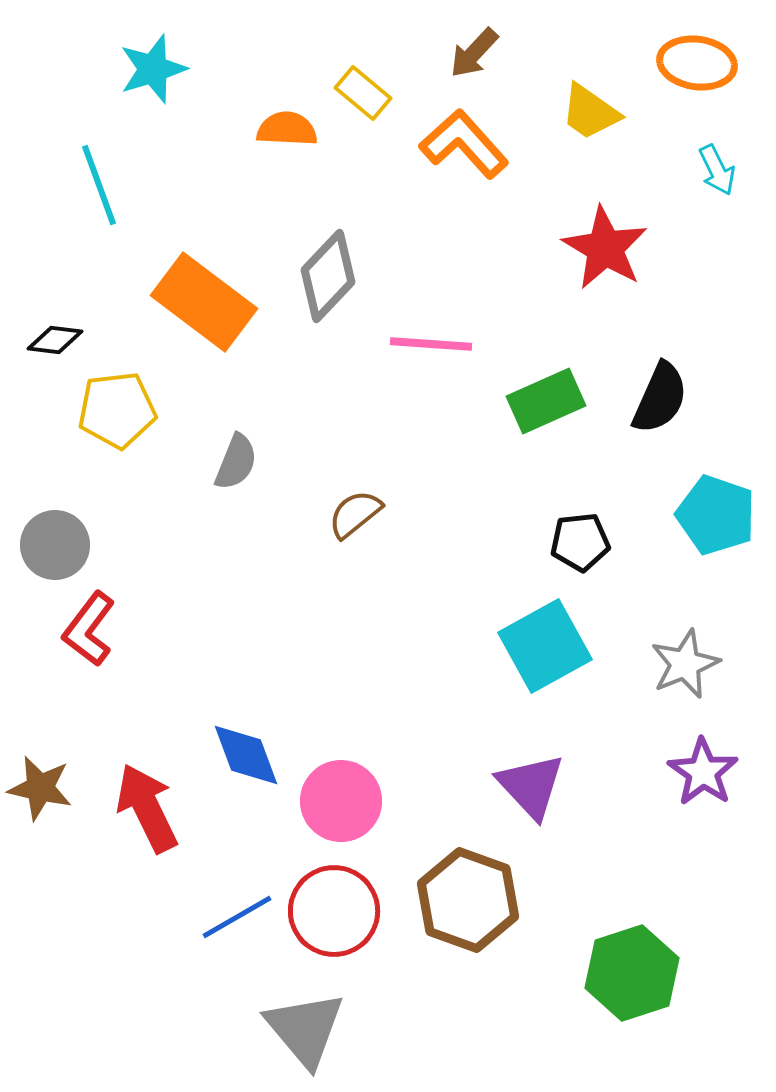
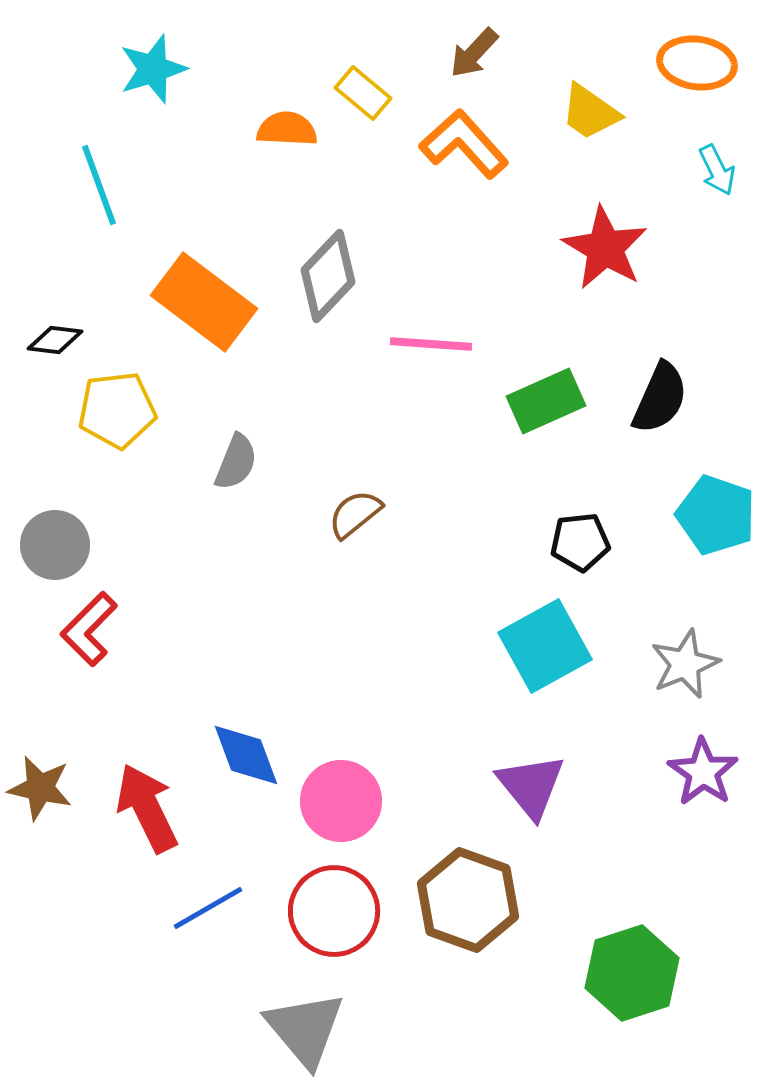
red L-shape: rotated 8 degrees clockwise
purple triangle: rotated 4 degrees clockwise
blue line: moved 29 px left, 9 px up
